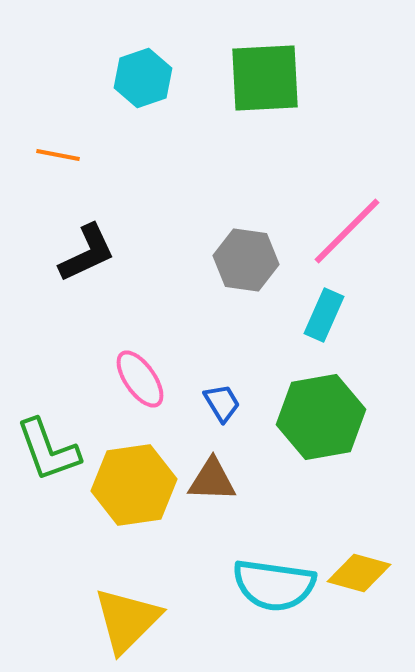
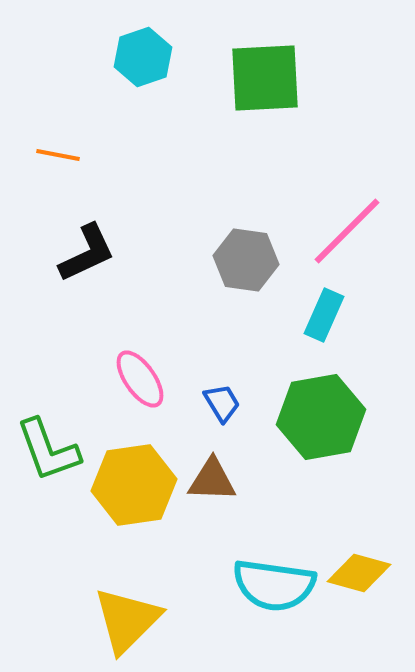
cyan hexagon: moved 21 px up
